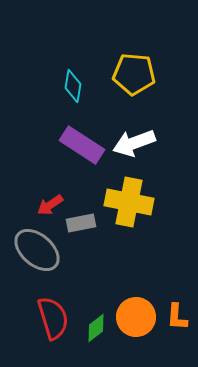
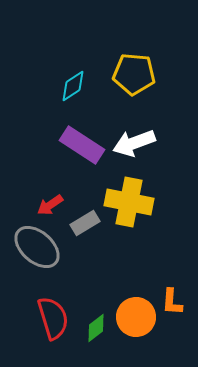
cyan diamond: rotated 48 degrees clockwise
gray rectangle: moved 4 px right; rotated 20 degrees counterclockwise
gray ellipse: moved 3 px up
orange L-shape: moved 5 px left, 15 px up
